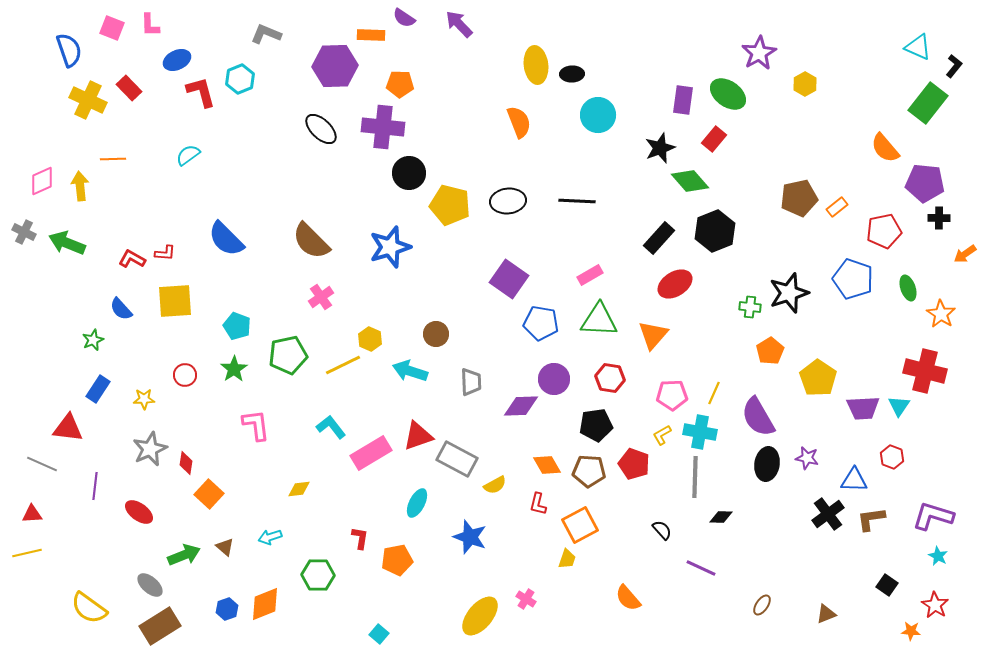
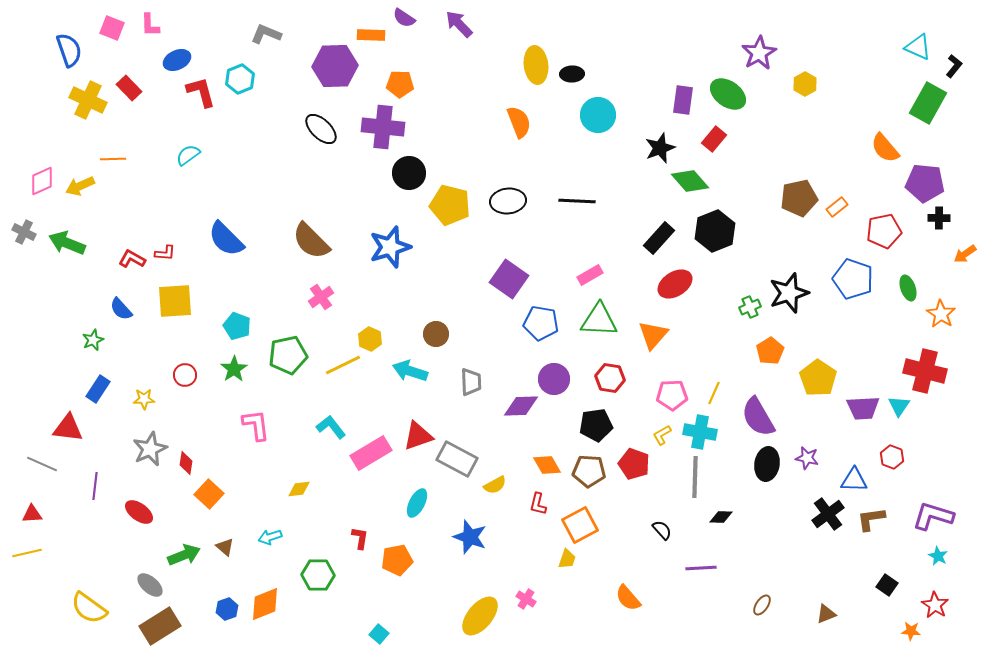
green rectangle at (928, 103): rotated 9 degrees counterclockwise
yellow arrow at (80, 186): rotated 108 degrees counterclockwise
green cross at (750, 307): rotated 30 degrees counterclockwise
purple line at (701, 568): rotated 28 degrees counterclockwise
